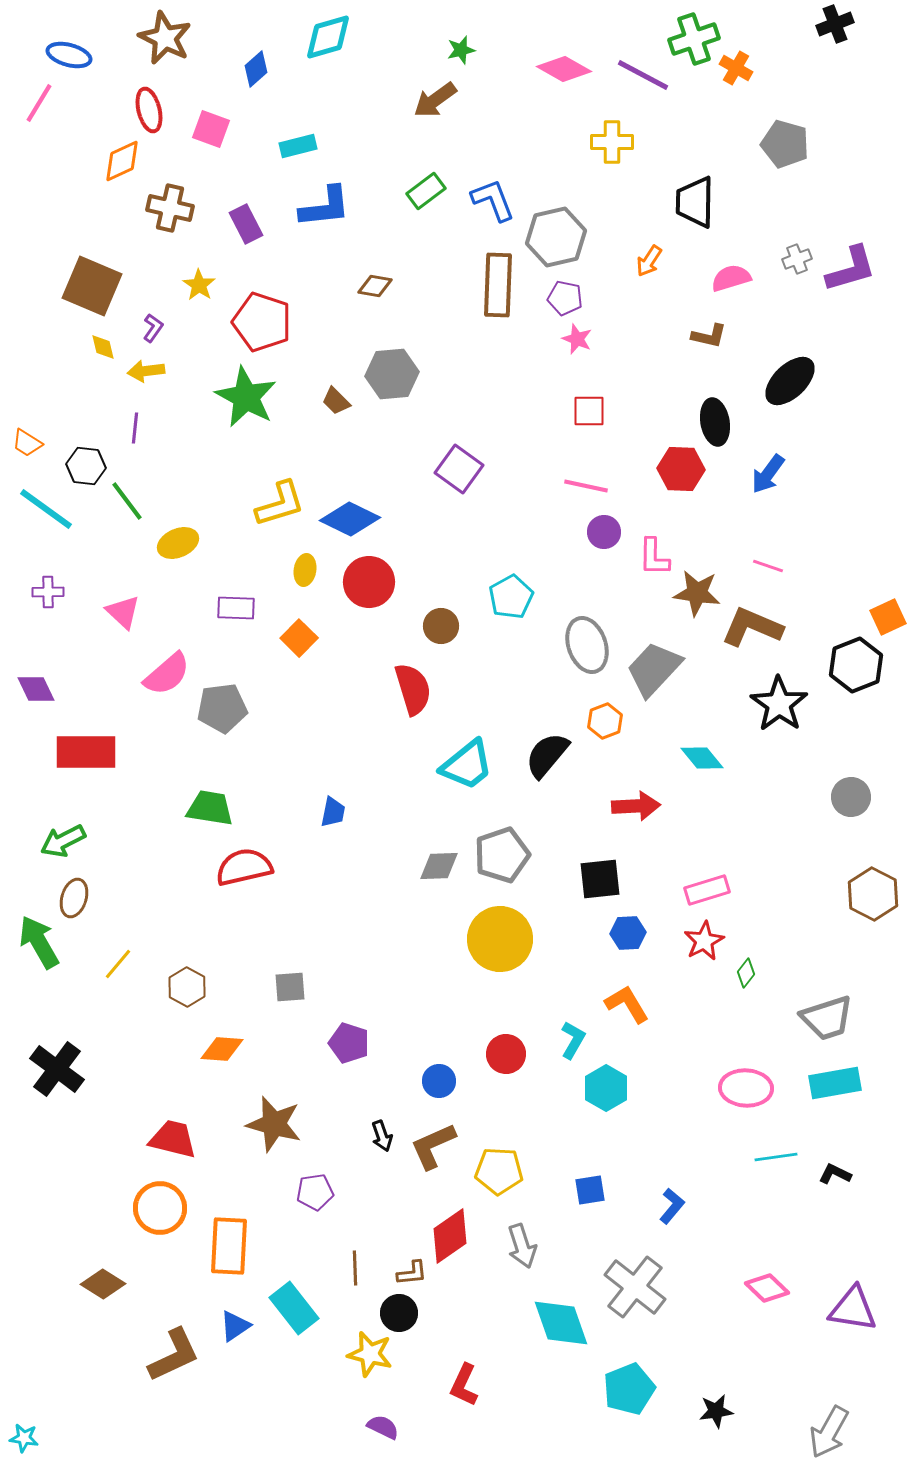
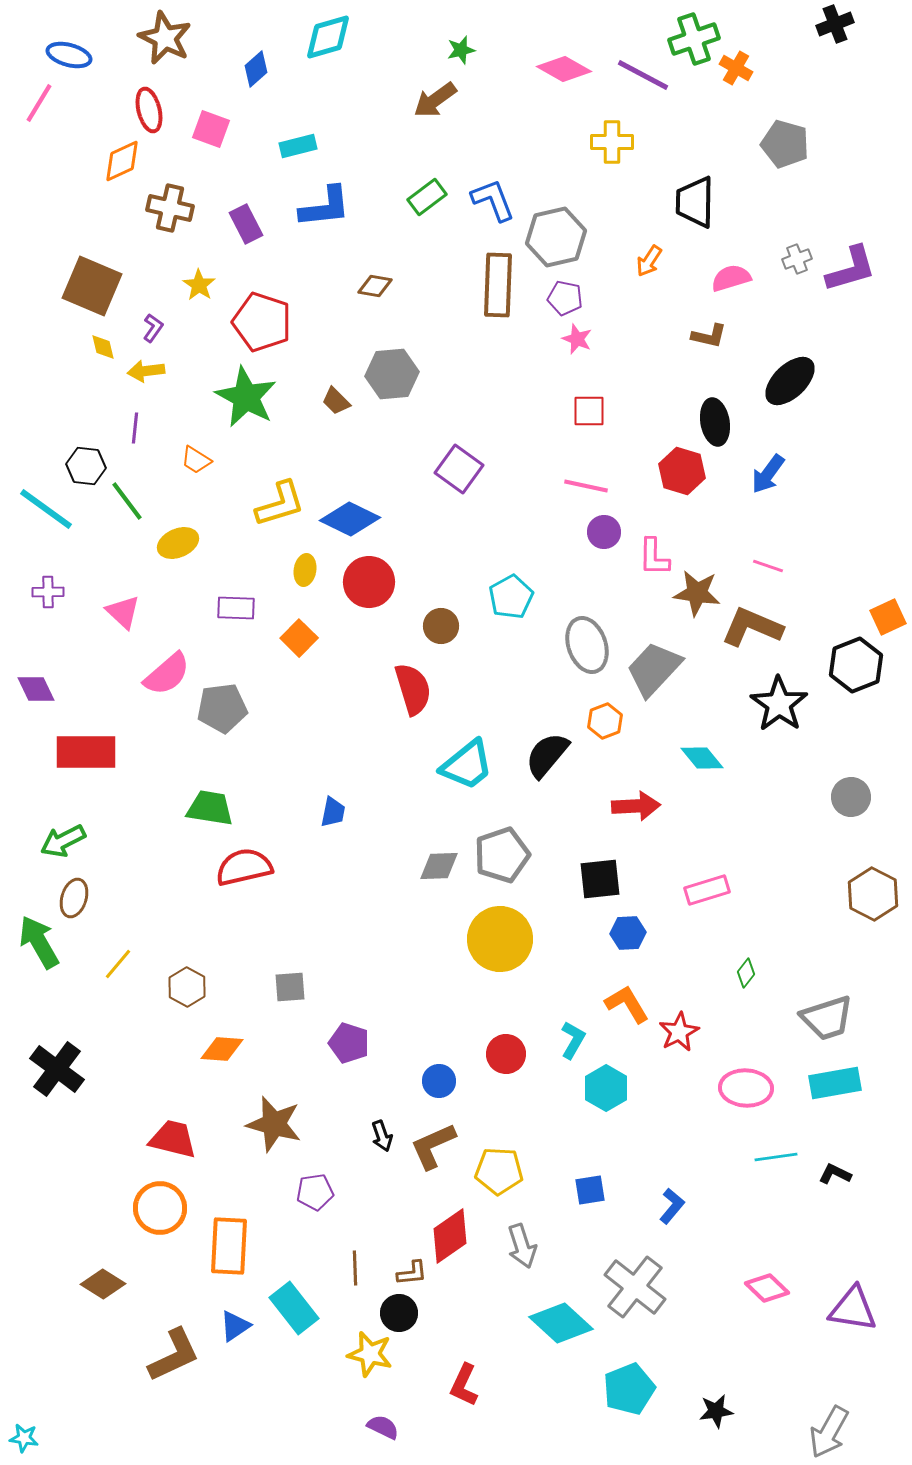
green rectangle at (426, 191): moved 1 px right, 6 px down
orange trapezoid at (27, 443): moved 169 px right, 17 px down
red hexagon at (681, 469): moved 1 px right, 2 px down; rotated 15 degrees clockwise
red star at (704, 941): moved 25 px left, 91 px down
cyan diamond at (561, 1323): rotated 28 degrees counterclockwise
